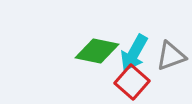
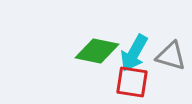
gray triangle: rotated 36 degrees clockwise
red square: rotated 32 degrees counterclockwise
